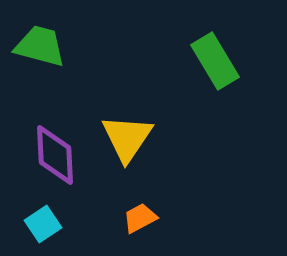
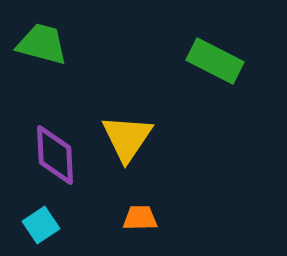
green trapezoid: moved 2 px right, 2 px up
green rectangle: rotated 32 degrees counterclockwise
orange trapezoid: rotated 27 degrees clockwise
cyan square: moved 2 px left, 1 px down
